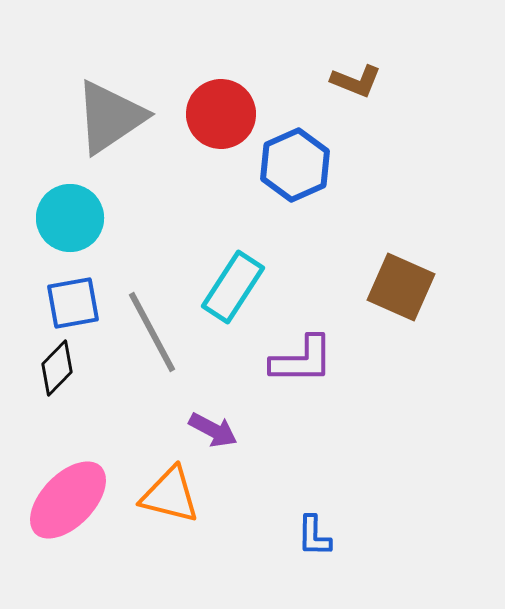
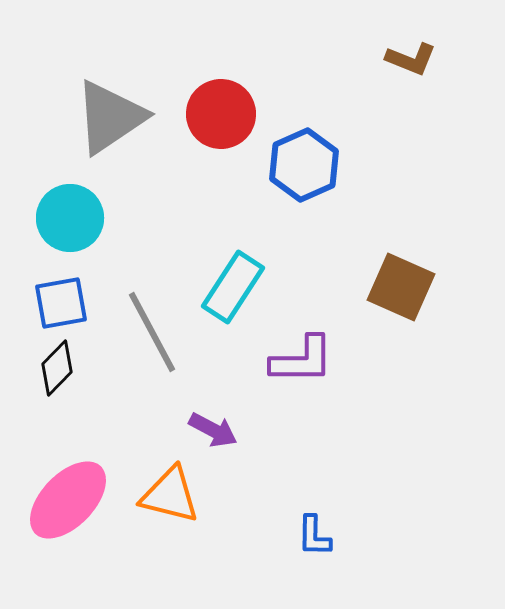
brown L-shape: moved 55 px right, 22 px up
blue hexagon: moved 9 px right
blue square: moved 12 px left
